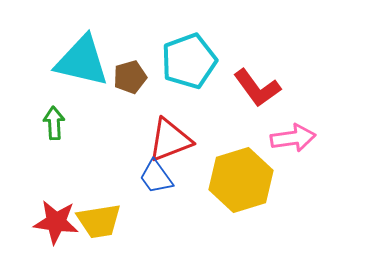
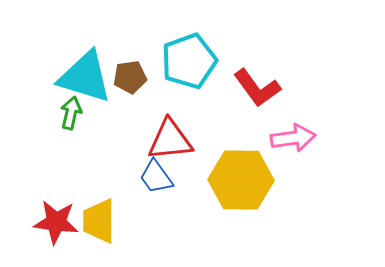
cyan triangle: moved 3 px right, 16 px down; rotated 4 degrees clockwise
brown pentagon: rotated 8 degrees clockwise
green arrow: moved 17 px right, 10 px up; rotated 16 degrees clockwise
red triangle: rotated 15 degrees clockwise
yellow hexagon: rotated 18 degrees clockwise
yellow trapezoid: rotated 99 degrees clockwise
